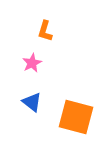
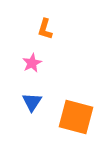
orange L-shape: moved 2 px up
blue triangle: rotated 25 degrees clockwise
